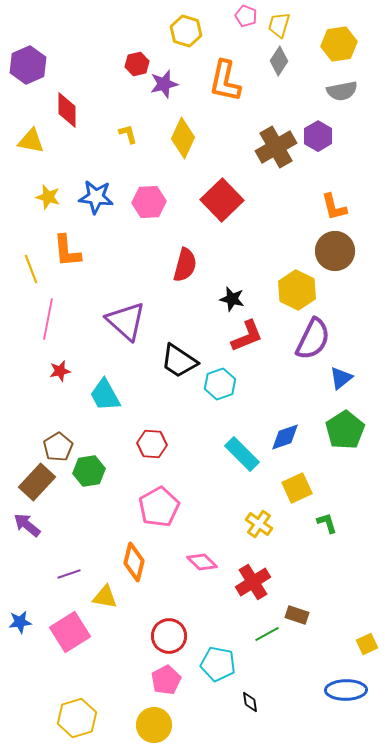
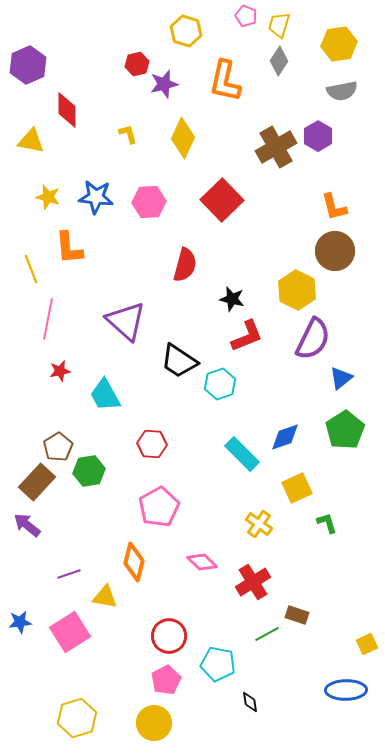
orange L-shape at (67, 251): moved 2 px right, 3 px up
yellow circle at (154, 725): moved 2 px up
